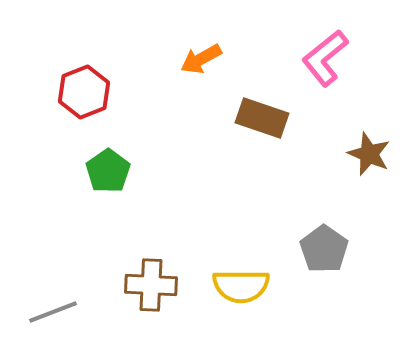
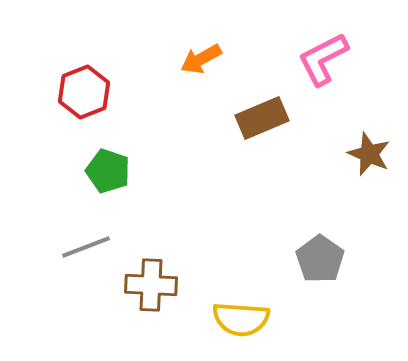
pink L-shape: moved 2 px left, 1 px down; rotated 12 degrees clockwise
brown rectangle: rotated 42 degrees counterclockwise
green pentagon: rotated 18 degrees counterclockwise
gray pentagon: moved 4 px left, 10 px down
yellow semicircle: moved 33 px down; rotated 4 degrees clockwise
gray line: moved 33 px right, 65 px up
